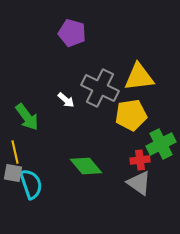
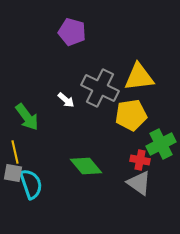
purple pentagon: moved 1 px up
red cross: rotated 18 degrees clockwise
